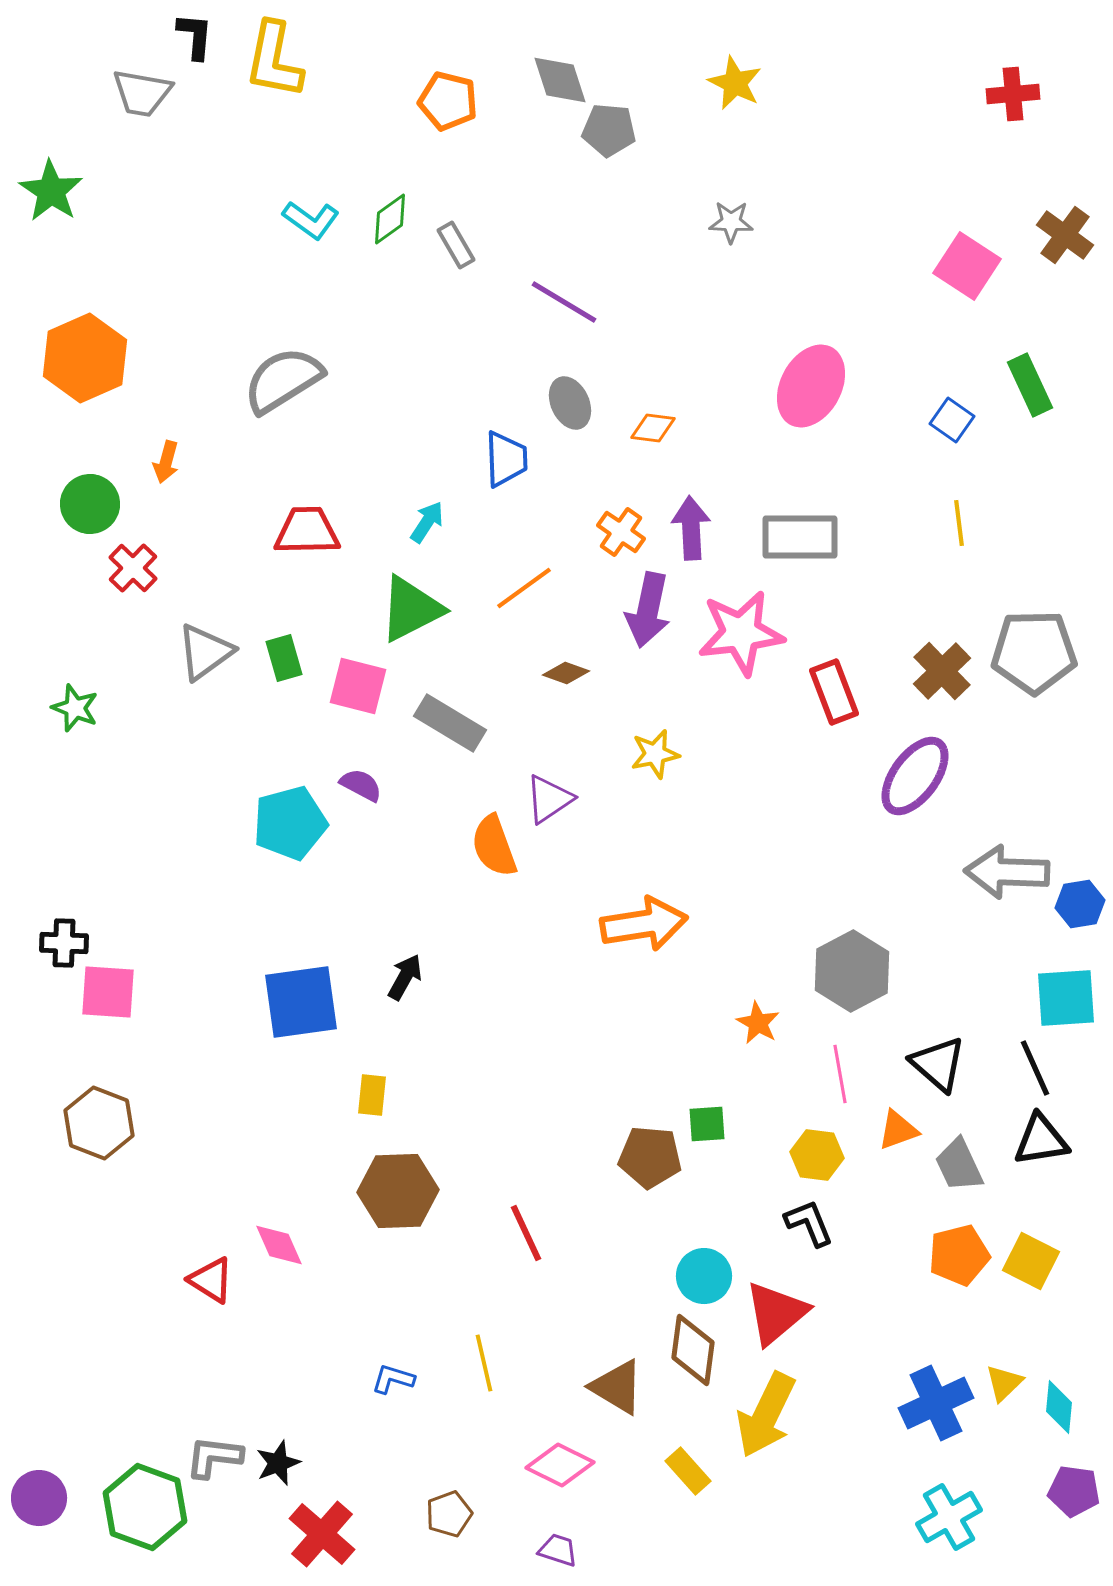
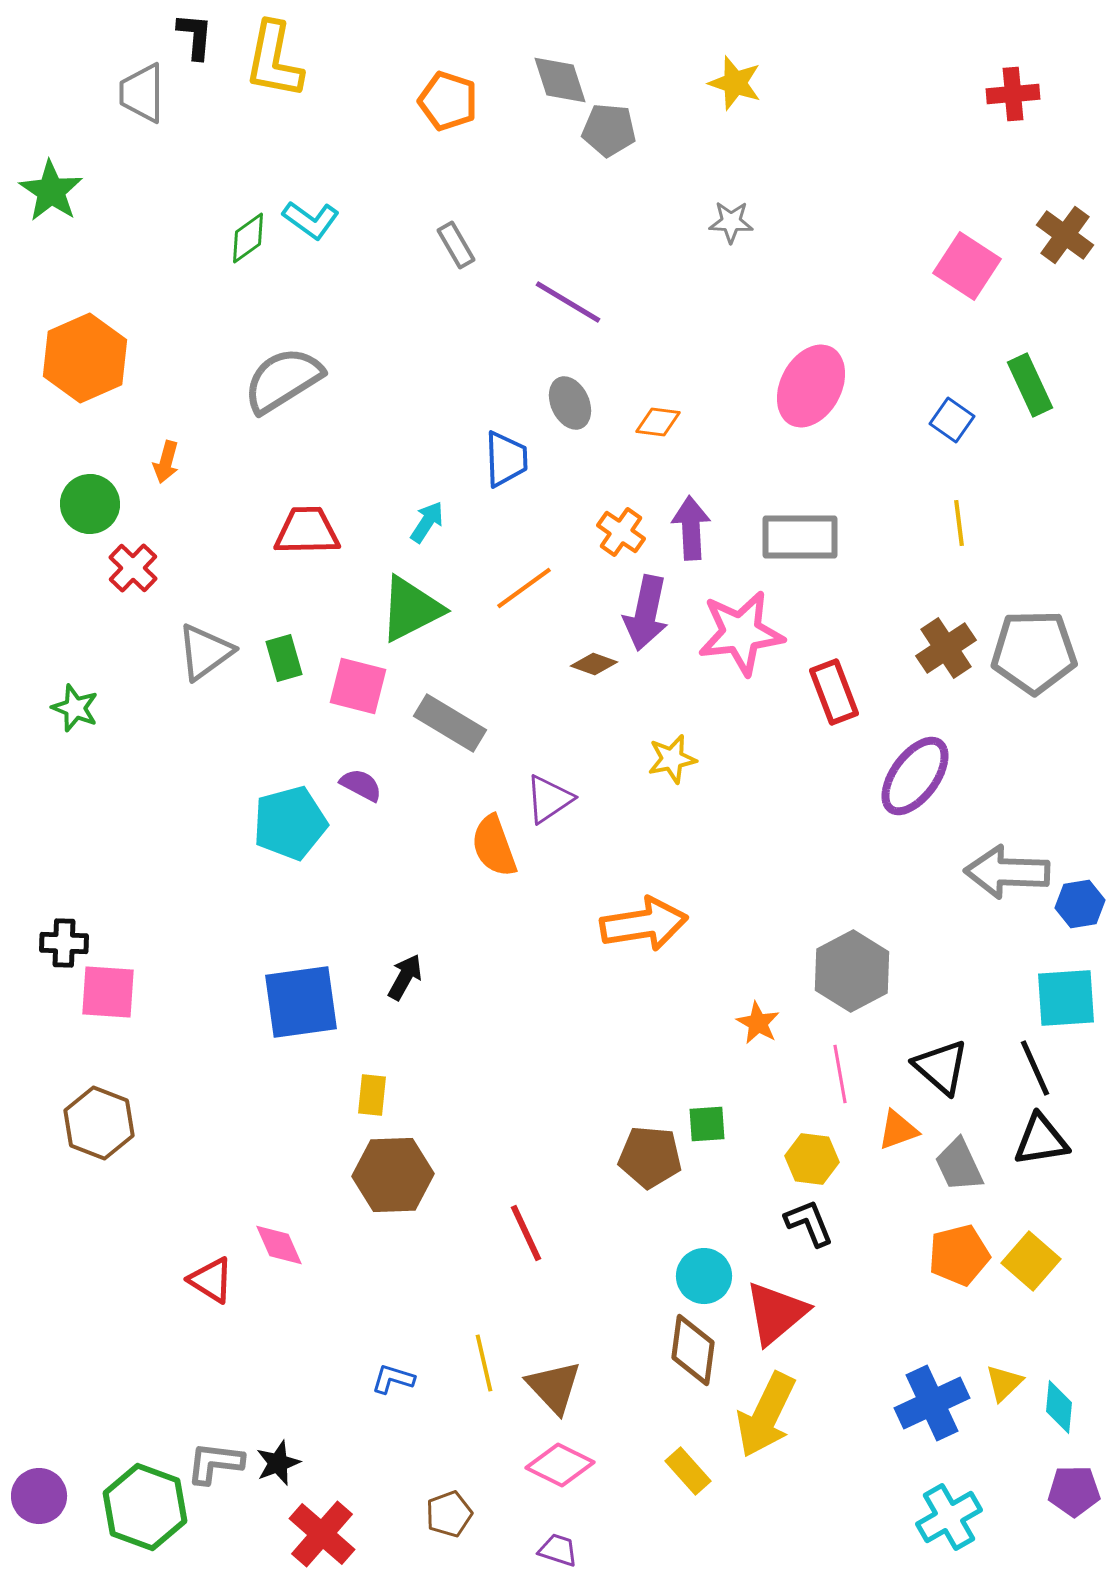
yellow star at (735, 83): rotated 8 degrees counterclockwise
gray trapezoid at (142, 93): rotated 80 degrees clockwise
orange pentagon at (448, 101): rotated 4 degrees clockwise
green diamond at (390, 219): moved 142 px left, 19 px down
purple line at (564, 302): moved 4 px right
orange diamond at (653, 428): moved 5 px right, 6 px up
purple arrow at (648, 610): moved 2 px left, 3 px down
brown cross at (942, 671): moved 4 px right, 23 px up; rotated 10 degrees clockwise
brown diamond at (566, 673): moved 28 px right, 9 px up
yellow star at (655, 754): moved 17 px right, 5 px down
black triangle at (938, 1064): moved 3 px right, 3 px down
yellow hexagon at (817, 1155): moved 5 px left, 4 px down
brown hexagon at (398, 1191): moved 5 px left, 16 px up
yellow square at (1031, 1261): rotated 14 degrees clockwise
brown triangle at (617, 1387): moved 63 px left; rotated 16 degrees clockwise
blue cross at (936, 1403): moved 4 px left
gray L-shape at (214, 1457): moved 1 px right, 6 px down
purple pentagon at (1074, 1491): rotated 9 degrees counterclockwise
purple circle at (39, 1498): moved 2 px up
